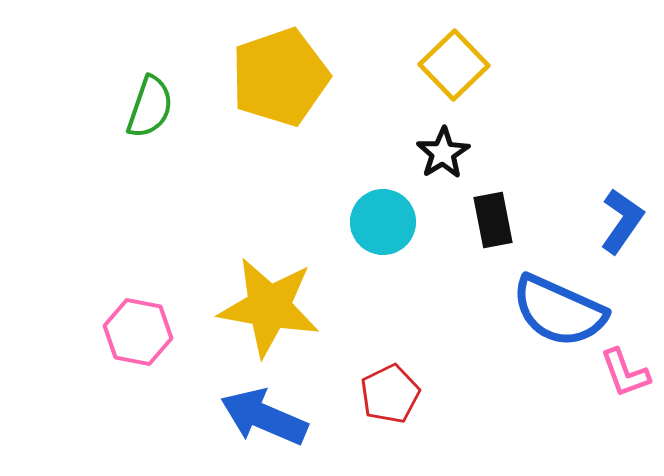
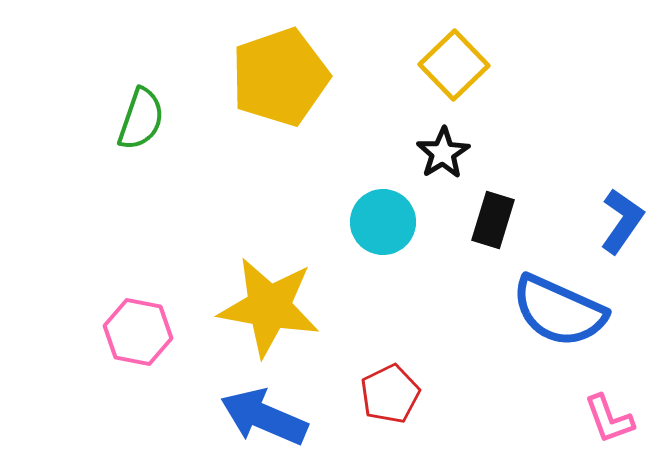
green semicircle: moved 9 px left, 12 px down
black rectangle: rotated 28 degrees clockwise
pink L-shape: moved 16 px left, 46 px down
